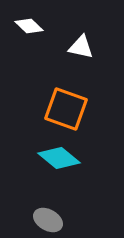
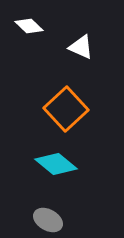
white triangle: rotated 12 degrees clockwise
orange square: rotated 27 degrees clockwise
cyan diamond: moved 3 px left, 6 px down
